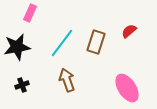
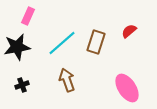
pink rectangle: moved 2 px left, 3 px down
cyan line: rotated 12 degrees clockwise
